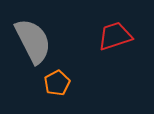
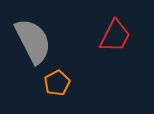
red trapezoid: rotated 135 degrees clockwise
